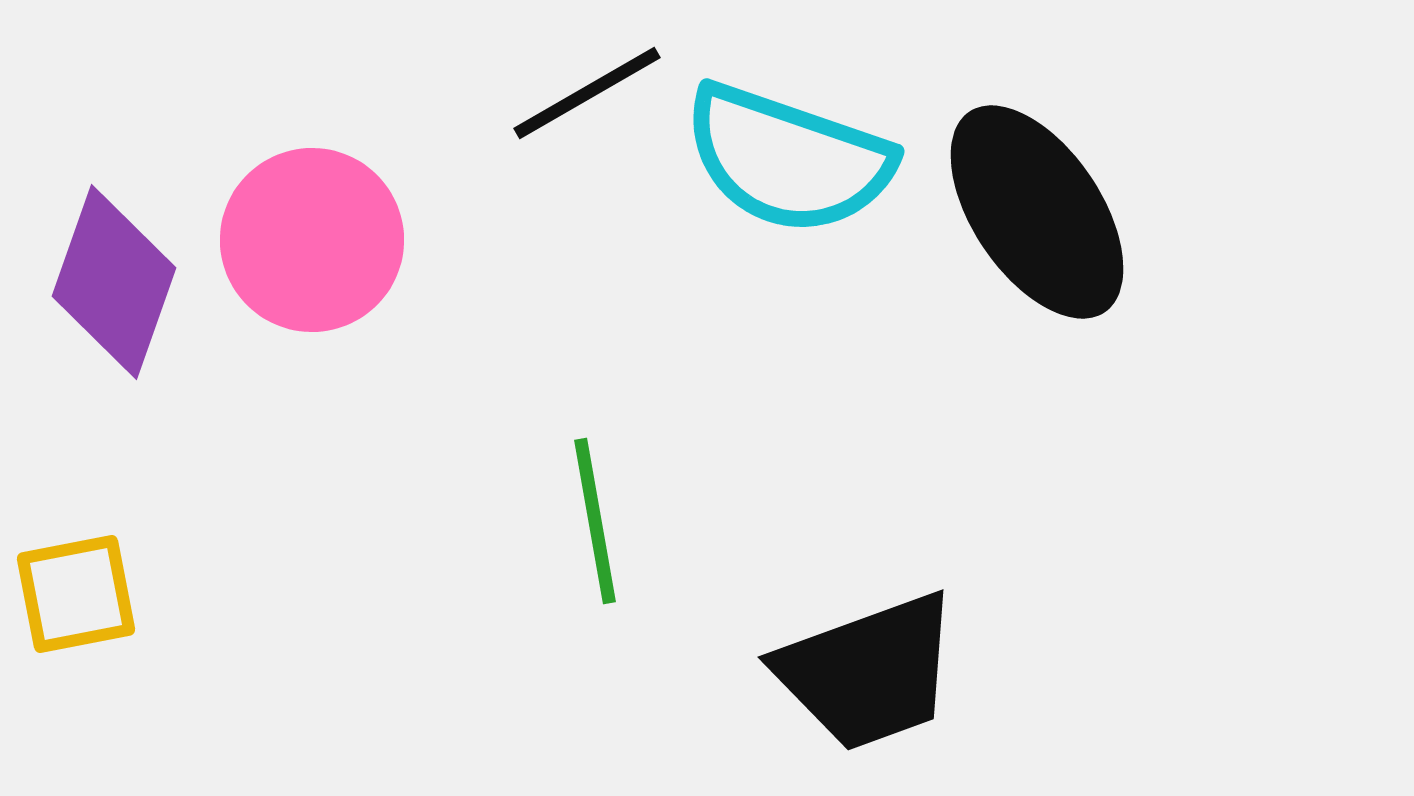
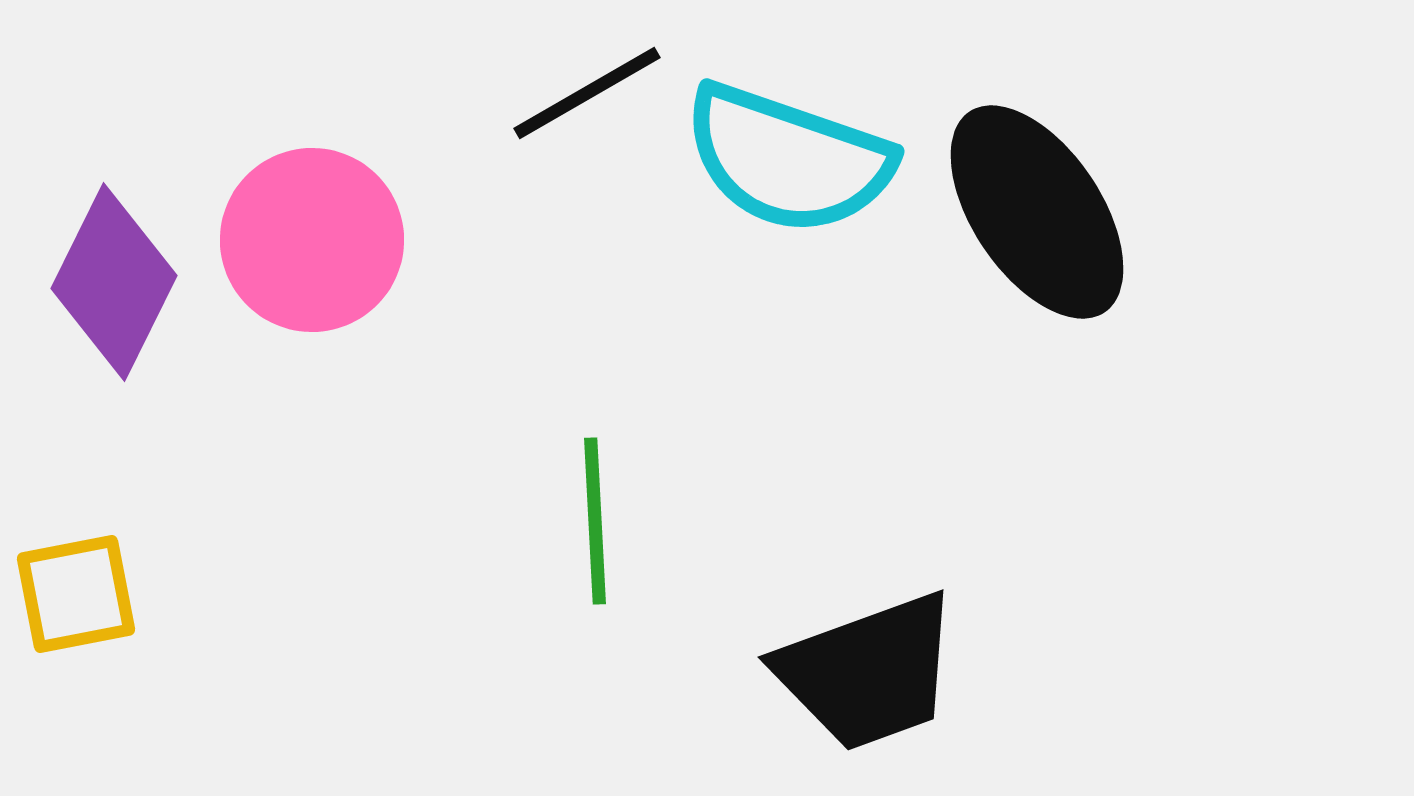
purple diamond: rotated 7 degrees clockwise
green line: rotated 7 degrees clockwise
